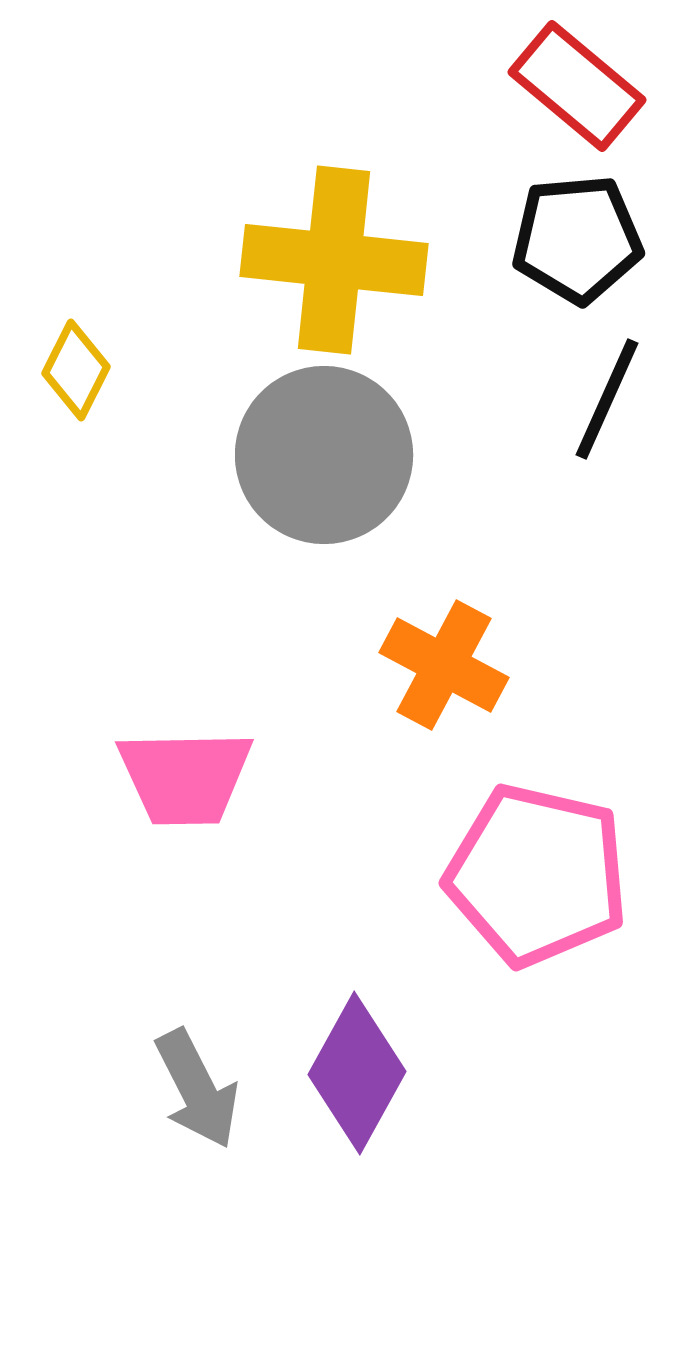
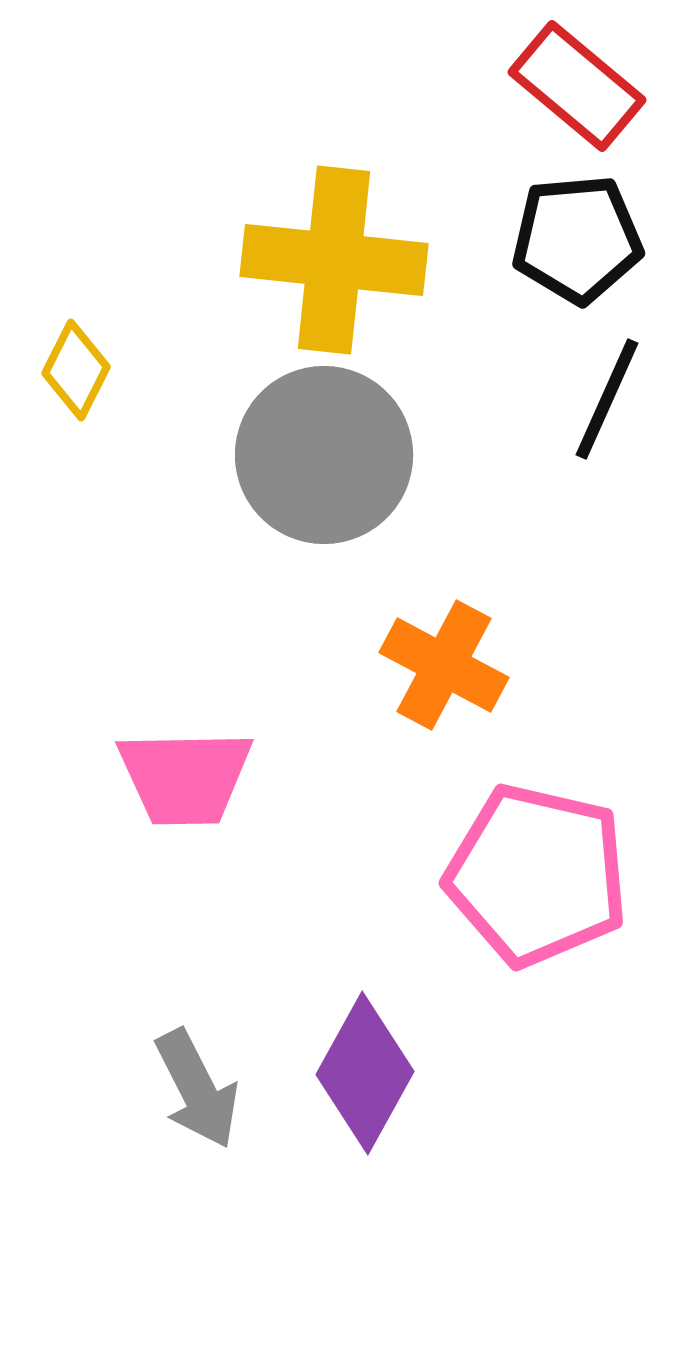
purple diamond: moved 8 px right
